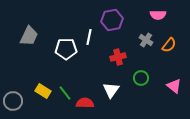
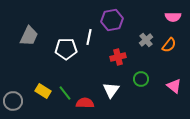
pink semicircle: moved 15 px right, 2 px down
gray cross: rotated 16 degrees clockwise
green circle: moved 1 px down
